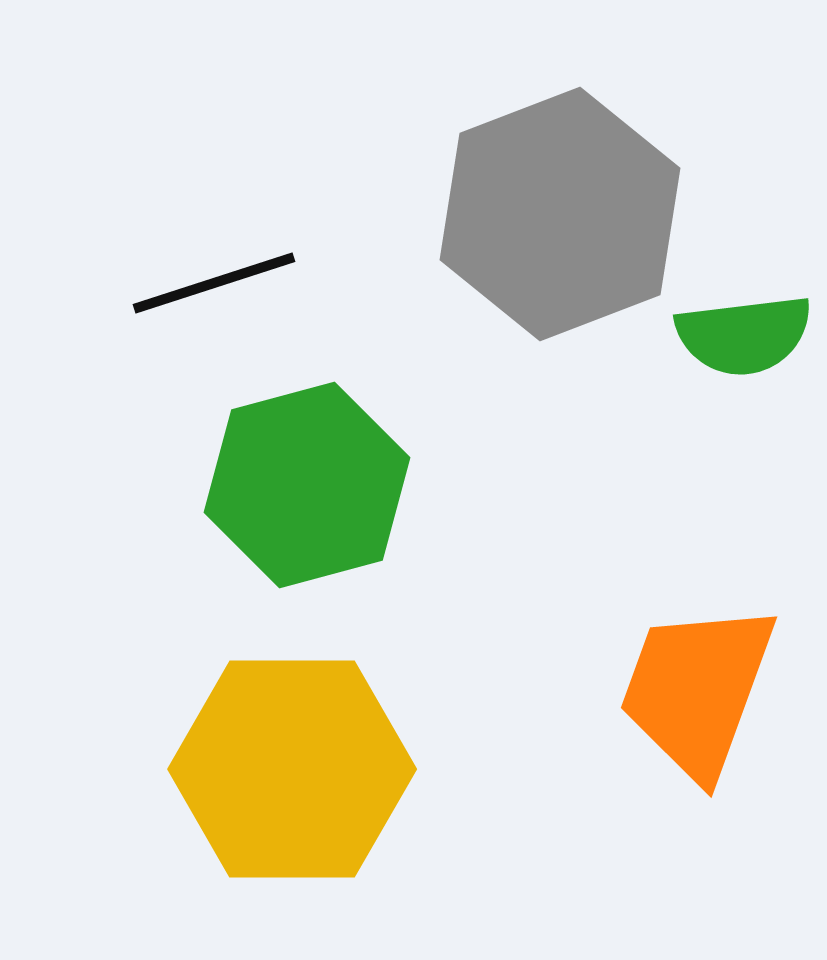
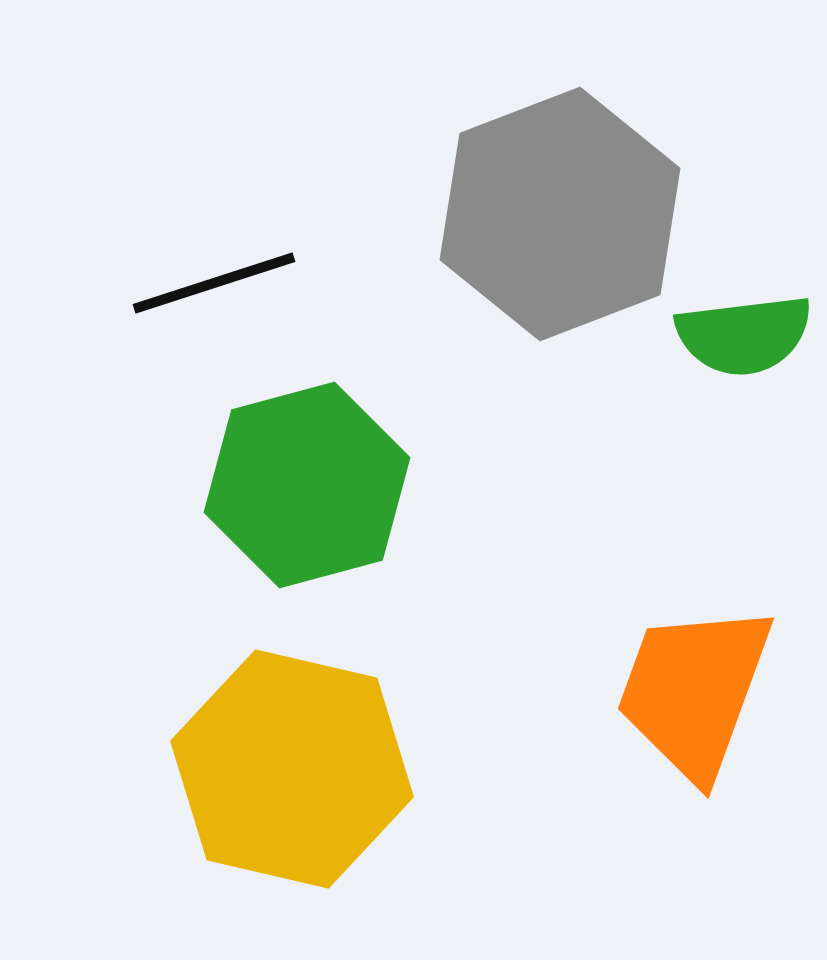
orange trapezoid: moved 3 px left, 1 px down
yellow hexagon: rotated 13 degrees clockwise
